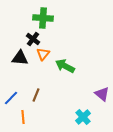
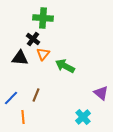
purple triangle: moved 1 px left, 1 px up
